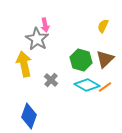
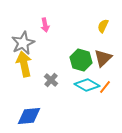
gray star: moved 14 px left, 4 px down; rotated 15 degrees clockwise
brown triangle: moved 2 px left, 1 px up
orange line: rotated 16 degrees counterclockwise
blue diamond: rotated 65 degrees clockwise
